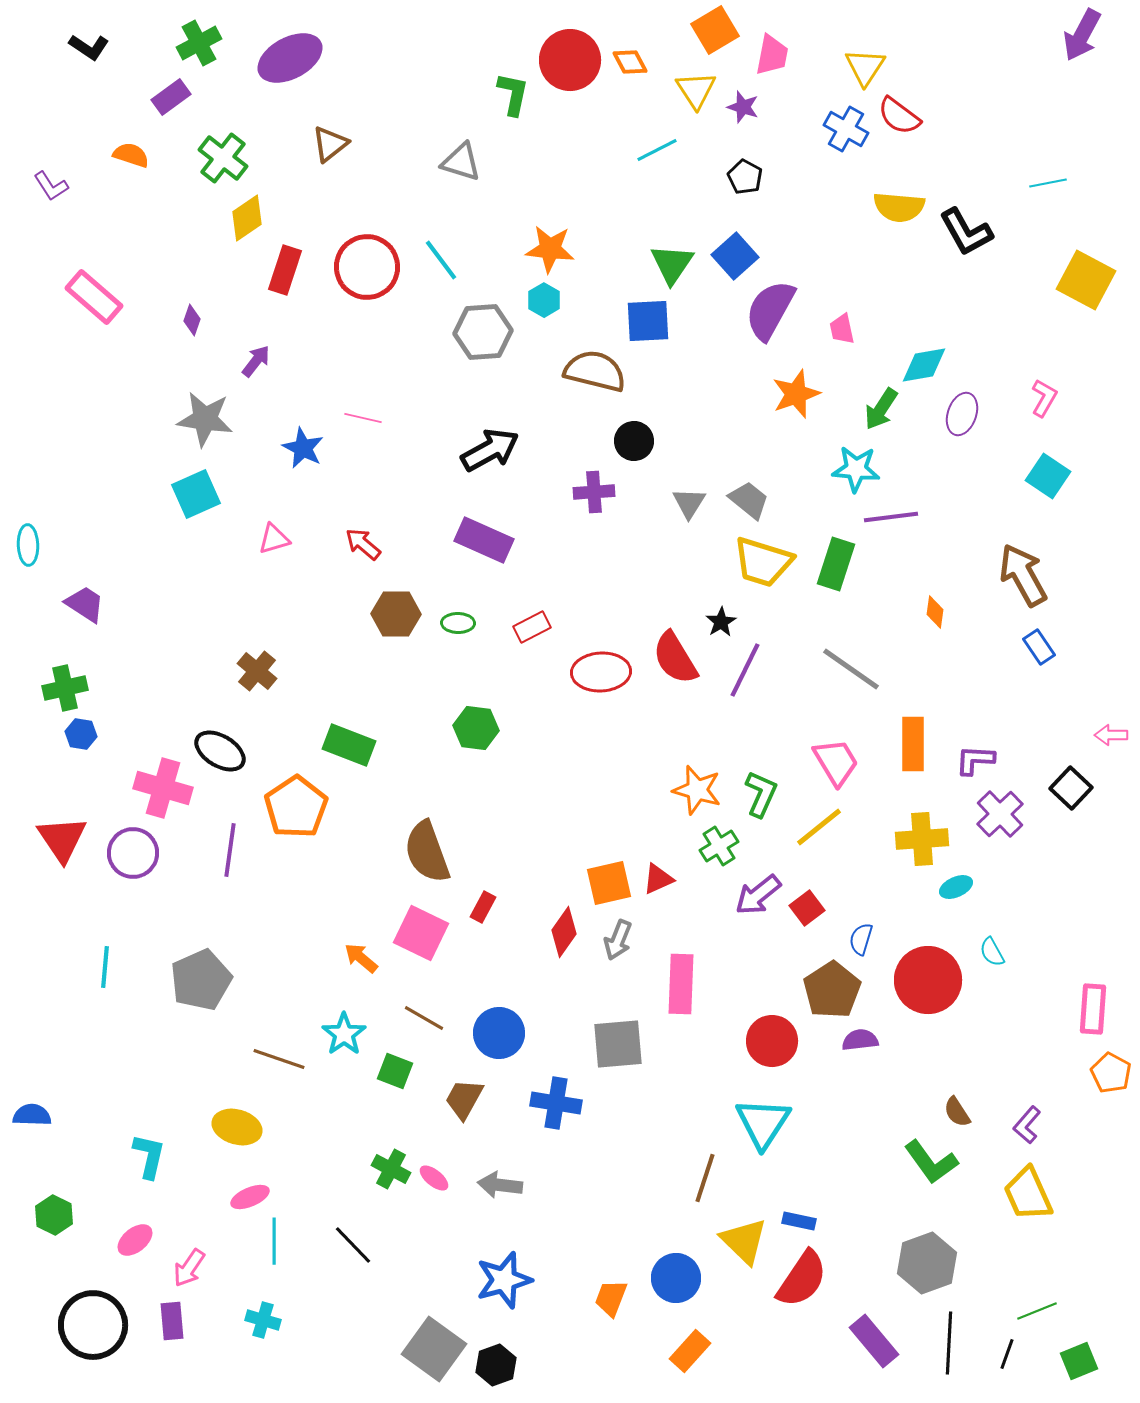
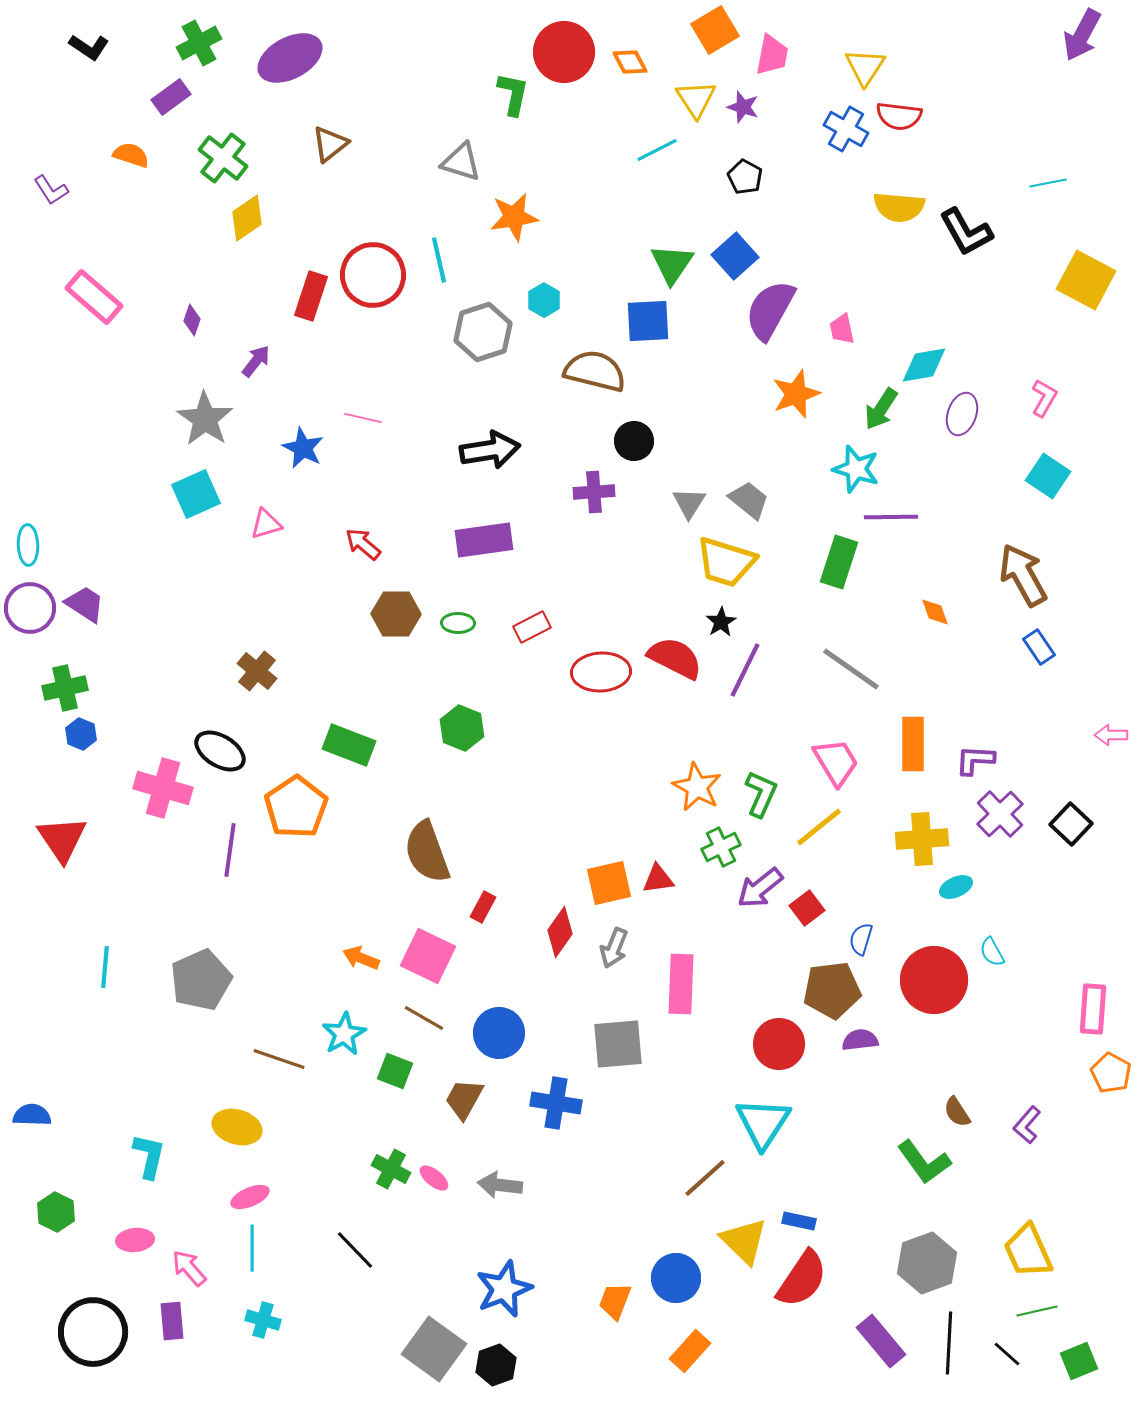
red circle at (570, 60): moved 6 px left, 8 px up
yellow triangle at (696, 90): moved 9 px down
red semicircle at (899, 116): rotated 30 degrees counterclockwise
purple L-shape at (51, 186): moved 4 px down
orange star at (550, 249): moved 36 px left, 32 px up; rotated 15 degrees counterclockwise
cyan line at (441, 260): moved 2 px left; rotated 24 degrees clockwise
red circle at (367, 267): moved 6 px right, 8 px down
red rectangle at (285, 270): moved 26 px right, 26 px down
gray hexagon at (483, 332): rotated 14 degrees counterclockwise
gray star at (205, 419): rotated 26 degrees clockwise
black arrow at (490, 450): rotated 20 degrees clockwise
cyan star at (856, 469): rotated 12 degrees clockwise
purple line at (891, 517): rotated 6 degrees clockwise
pink triangle at (274, 539): moved 8 px left, 15 px up
purple rectangle at (484, 540): rotated 32 degrees counterclockwise
yellow trapezoid at (763, 562): moved 37 px left
green rectangle at (836, 564): moved 3 px right, 2 px up
orange diamond at (935, 612): rotated 28 degrees counterclockwise
red semicircle at (675, 658): rotated 148 degrees clockwise
green hexagon at (476, 728): moved 14 px left; rotated 15 degrees clockwise
blue hexagon at (81, 734): rotated 12 degrees clockwise
black square at (1071, 788): moved 36 px down
orange star at (697, 790): moved 3 px up; rotated 12 degrees clockwise
green cross at (719, 846): moved 2 px right, 1 px down; rotated 6 degrees clockwise
purple circle at (133, 853): moved 103 px left, 245 px up
red triangle at (658, 879): rotated 16 degrees clockwise
purple arrow at (758, 895): moved 2 px right, 7 px up
red diamond at (564, 932): moved 4 px left
pink square at (421, 933): moved 7 px right, 23 px down
gray arrow at (618, 940): moved 4 px left, 8 px down
orange arrow at (361, 958): rotated 18 degrees counterclockwise
red circle at (928, 980): moved 6 px right
brown pentagon at (832, 990): rotated 26 degrees clockwise
cyan star at (344, 1034): rotated 6 degrees clockwise
red circle at (772, 1041): moved 7 px right, 3 px down
green L-shape at (931, 1162): moved 7 px left
brown line at (705, 1178): rotated 30 degrees clockwise
yellow trapezoid at (1028, 1194): moved 57 px down
green hexagon at (54, 1215): moved 2 px right, 3 px up
pink ellipse at (135, 1240): rotated 33 degrees clockwise
cyan line at (274, 1241): moved 22 px left, 7 px down
black line at (353, 1245): moved 2 px right, 5 px down
pink arrow at (189, 1268): rotated 105 degrees clockwise
blue star at (504, 1280): moved 9 px down; rotated 6 degrees counterclockwise
orange trapezoid at (611, 1298): moved 4 px right, 3 px down
green line at (1037, 1311): rotated 9 degrees clockwise
black circle at (93, 1325): moved 7 px down
purple rectangle at (874, 1341): moved 7 px right
black line at (1007, 1354): rotated 68 degrees counterclockwise
